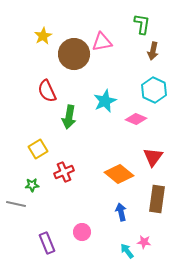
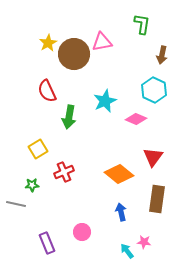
yellow star: moved 5 px right, 7 px down
brown arrow: moved 9 px right, 4 px down
